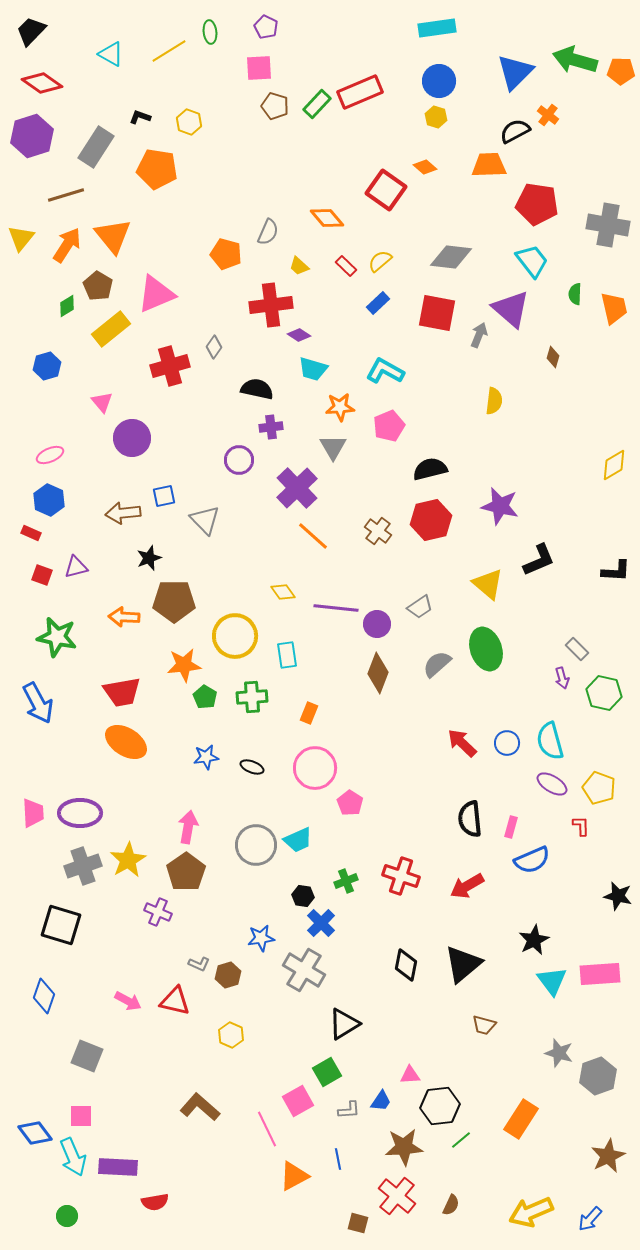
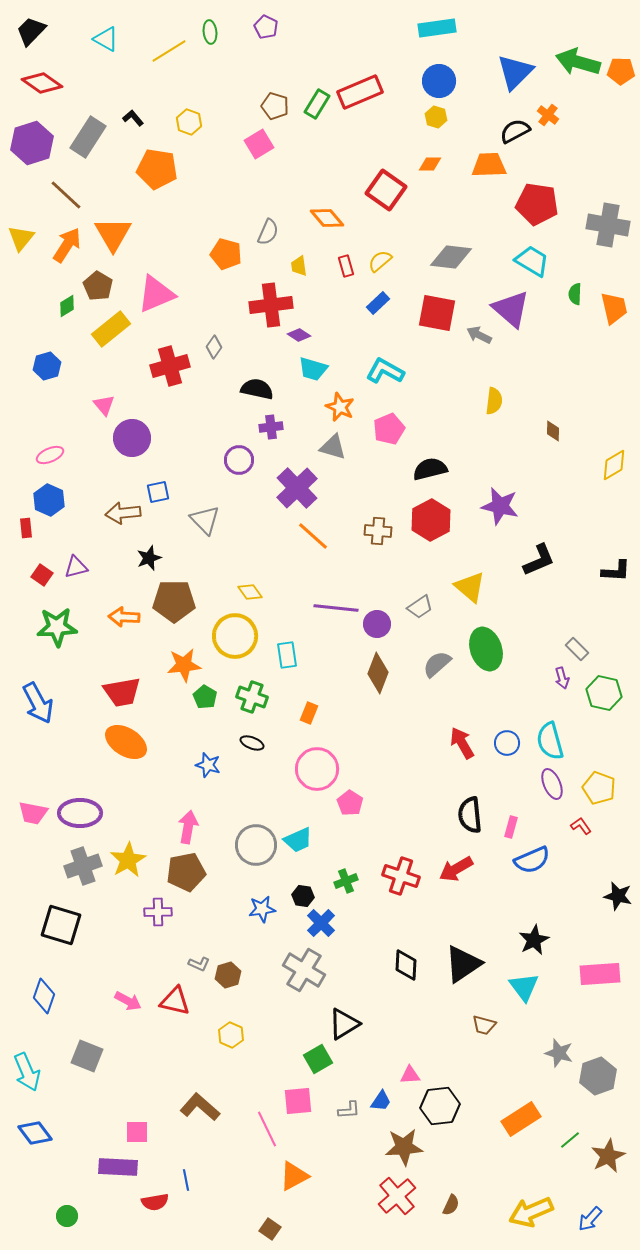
cyan triangle at (111, 54): moved 5 px left, 15 px up
green arrow at (575, 60): moved 3 px right, 2 px down
pink square at (259, 68): moved 76 px down; rotated 28 degrees counterclockwise
green rectangle at (317, 104): rotated 12 degrees counterclockwise
black L-shape at (140, 117): moved 7 px left, 1 px down; rotated 30 degrees clockwise
purple hexagon at (32, 136): moved 7 px down
gray rectangle at (96, 147): moved 8 px left, 10 px up
orange diamond at (425, 167): moved 5 px right, 3 px up; rotated 40 degrees counterclockwise
brown line at (66, 195): rotated 60 degrees clockwise
orange triangle at (113, 236): moved 2 px up; rotated 9 degrees clockwise
cyan trapezoid at (532, 261): rotated 21 degrees counterclockwise
yellow trapezoid at (299, 266): rotated 40 degrees clockwise
red rectangle at (346, 266): rotated 30 degrees clockwise
gray arrow at (479, 335): rotated 85 degrees counterclockwise
brown diamond at (553, 357): moved 74 px down; rotated 15 degrees counterclockwise
pink triangle at (102, 402): moved 2 px right, 3 px down
orange star at (340, 407): rotated 28 degrees clockwise
pink pentagon at (389, 426): moved 3 px down
gray triangle at (333, 447): rotated 44 degrees counterclockwise
blue square at (164, 496): moved 6 px left, 4 px up
red hexagon at (431, 520): rotated 15 degrees counterclockwise
brown cross at (378, 531): rotated 32 degrees counterclockwise
red rectangle at (31, 533): moved 5 px left, 5 px up; rotated 60 degrees clockwise
red square at (42, 575): rotated 15 degrees clockwise
yellow triangle at (488, 584): moved 18 px left, 3 px down
yellow diamond at (283, 592): moved 33 px left
green star at (57, 637): moved 10 px up; rotated 15 degrees counterclockwise
green cross at (252, 697): rotated 24 degrees clockwise
red arrow at (462, 743): rotated 16 degrees clockwise
blue star at (206, 757): moved 2 px right, 8 px down; rotated 25 degrees clockwise
black ellipse at (252, 767): moved 24 px up
pink circle at (315, 768): moved 2 px right, 1 px down
purple ellipse at (552, 784): rotated 36 degrees clockwise
pink trapezoid at (33, 813): rotated 104 degrees clockwise
black semicircle at (470, 819): moved 4 px up
red L-shape at (581, 826): rotated 35 degrees counterclockwise
brown pentagon at (186, 872): rotated 24 degrees clockwise
red arrow at (467, 886): moved 11 px left, 17 px up
purple cross at (158, 912): rotated 24 degrees counterclockwise
blue star at (261, 938): moved 1 px right, 29 px up
black triangle at (463, 964): rotated 6 degrees clockwise
black diamond at (406, 965): rotated 8 degrees counterclockwise
cyan triangle at (552, 981): moved 28 px left, 6 px down
green square at (327, 1072): moved 9 px left, 13 px up
pink square at (298, 1101): rotated 24 degrees clockwise
pink square at (81, 1116): moved 56 px right, 16 px down
orange rectangle at (521, 1119): rotated 24 degrees clockwise
green line at (461, 1140): moved 109 px right
cyan arrow at (73, 1157): moved 46 px left, 85 px up
blue line at (338, 1159): moved 152 px left, 21 px down
red cross at (397, 1196): rotated 9 degrees clockwise
brown square at (358, 1223): moved 88 px left, 6 px down; rotated 20 degrees clockwise
